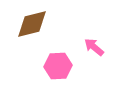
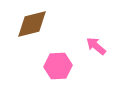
pink arrow: moved 2 px right, 1 px up
